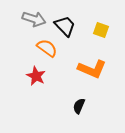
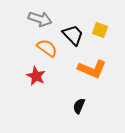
gray arrow: moved 6 px right
black trapezoid: moved 8 px right, 9 px down
yellow square: moved 1 px left
